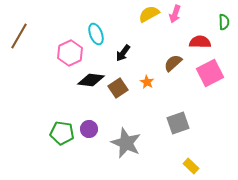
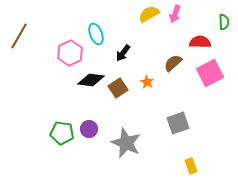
yellow rectangle: rotated 28 degrees clockwise
